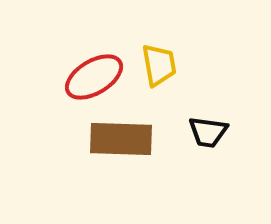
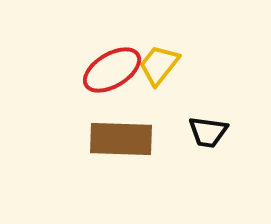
yellow trapezoid: rotated 132 degrees counterclockwise
red ellipse: moved 18 px right, 7 px up
